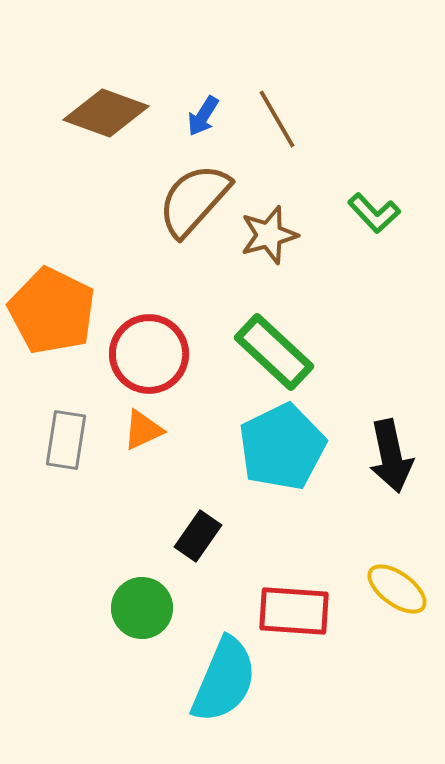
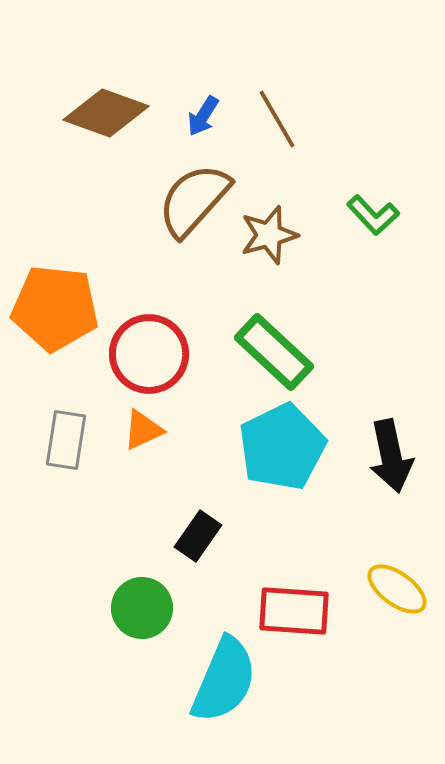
green L-shape: moved 1 px left, 2 px down
orange pentagon: moved 3 px right, 3 px up; rotated 20 degrees counterclockwise
